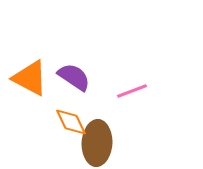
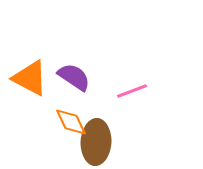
brown ellipse: moved 1 px left, 1 px up
